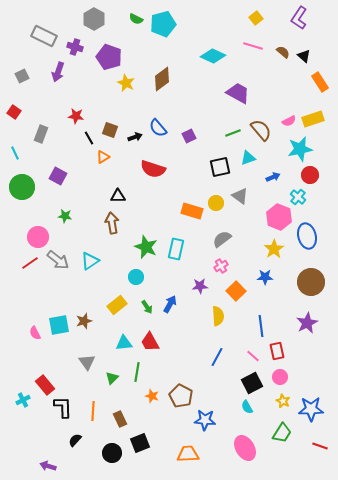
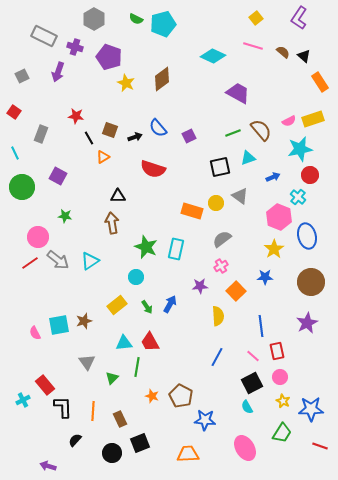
green line at (137, 372): moved 5 px up
